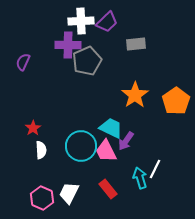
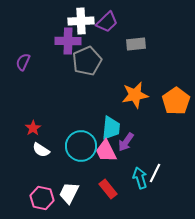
purple cross: moved 4 px up
orange star: rotated 24 degrees clockwise
cyan trapezoid: rotated 70 degrees clockwise
purple arrow: moved 1 px down
white semicircle: rotated 126 degrees clockwise
white line: moved 4 px down
pink hexagon: rotated 10 degrees counterclockwise
